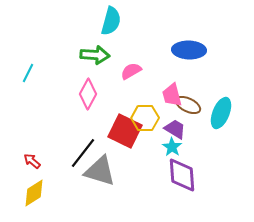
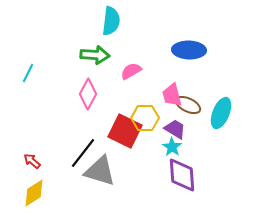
cyan semicircle: rotated 8 degrees counterclockwise
